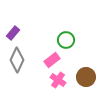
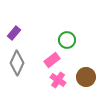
purple rectangle: moved 1 px right
green circle: moved 1 px right
gray diamond: moved 3 px down
